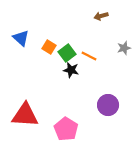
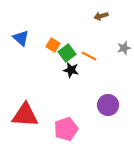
orange square: moved 4 px right, 2 px up
pink pentagon: rotated 20 degrees clockwise
